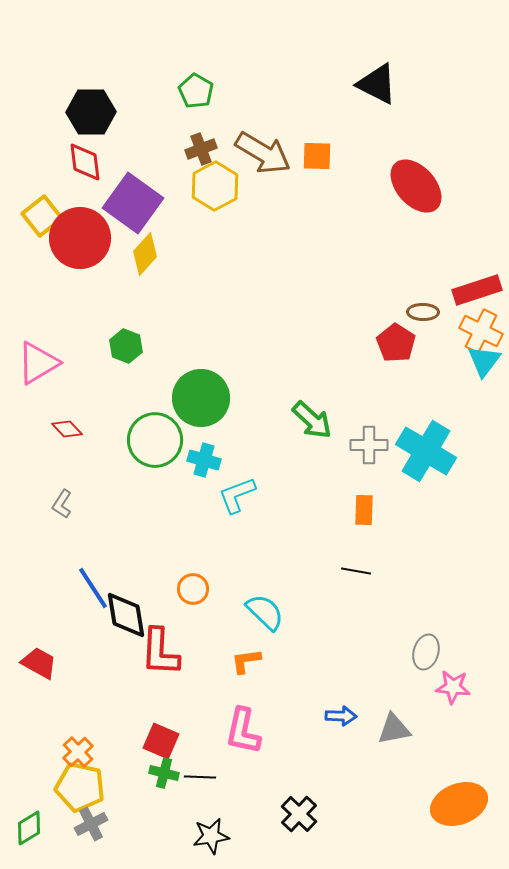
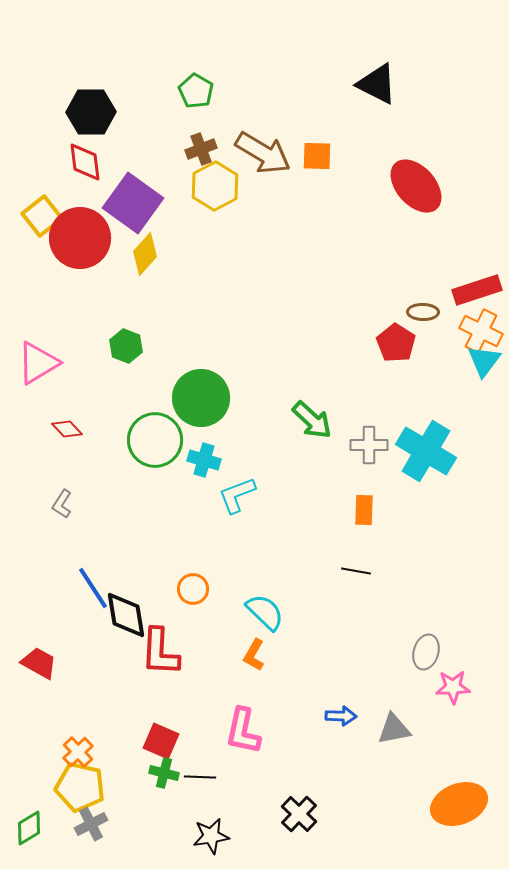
orange L-shape at (246, 661): moved 8 px right, 6 px up; rotated 52 degrees counterclockwise
pink star at (453, 687): rotated 8 degrees counterclockwise
